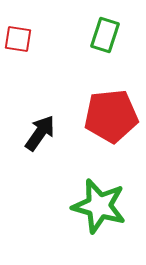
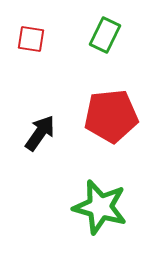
green rectangle: rotated 8 degrees clockwise
red square: moved 13 px right
green star: moved 1 px right, 1 px down
